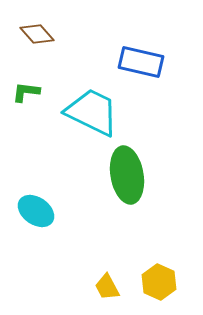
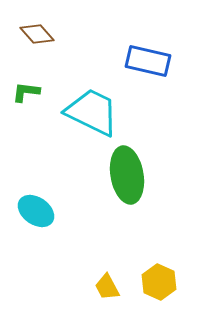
blue rectangle: moved 7 px right, 1 px up
